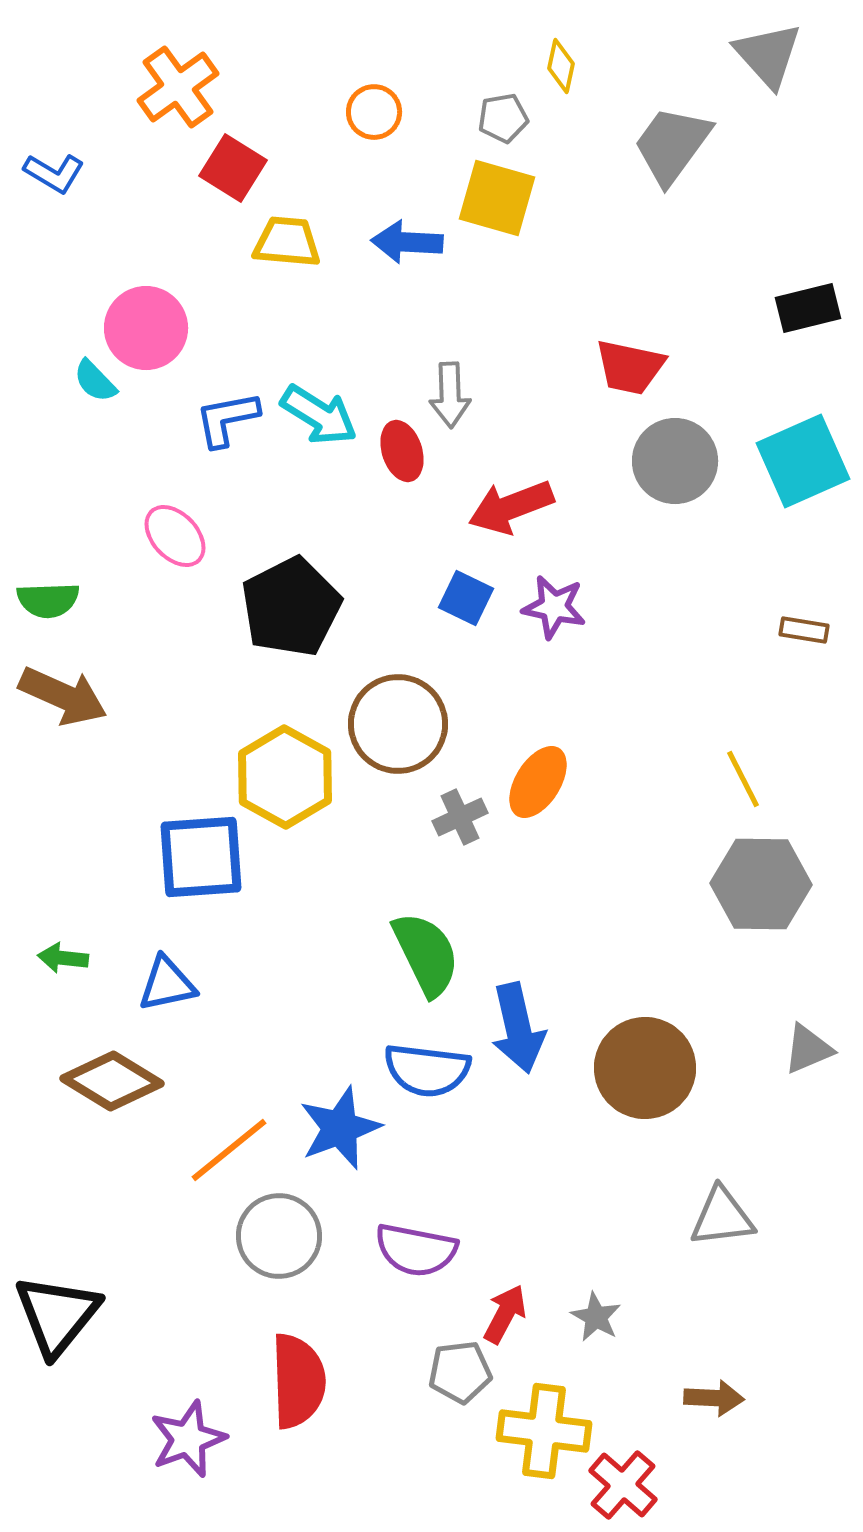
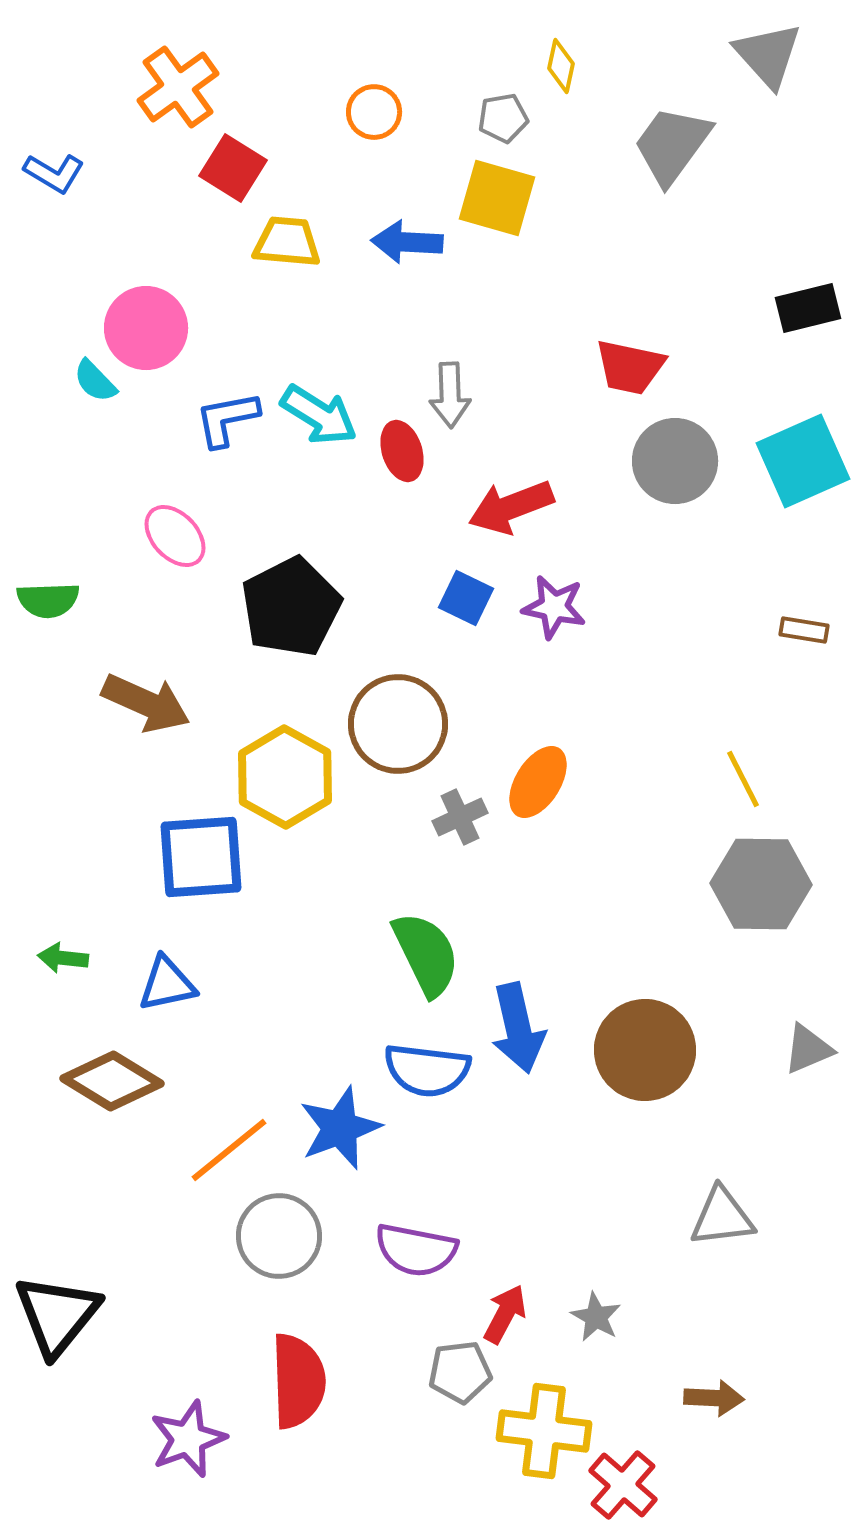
brown arrow at (63, 696): moved 83 px right, 7 px down
brown circle at (645, 1068): moved 18 px up
